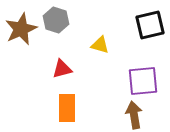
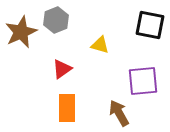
gray hexagon: rotated 20 degrees clockwise
black square: rotated 24 degrees clockwise
brown star: moved 3 px down
red triangle: rotated 20 degrees counterclockwise
brown arrow: moved 15 px left, 2 px up; rotated 20 degrees counterclockwise
